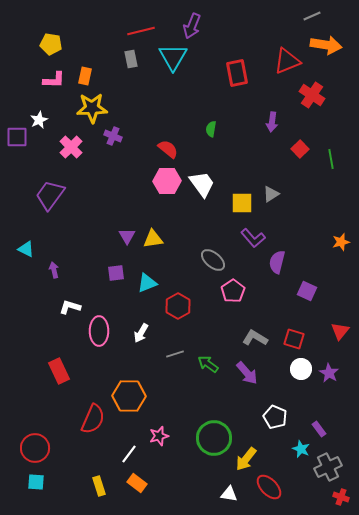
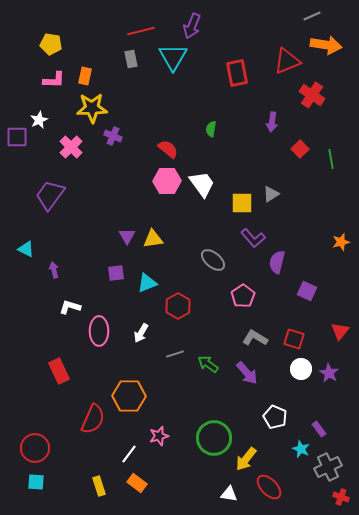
pink pentagon at (233, 291): moved 10 px right, 5 px down
